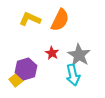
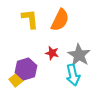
yellow L-shape: rotated 60 degrees clockwise
red star: rotated 16 degrees counterclockwise
